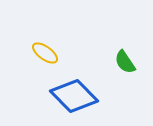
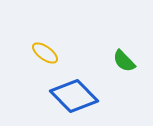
green semicircle: moved 1 px left, 1 px up; rotated 10 degrees counterclockwise
